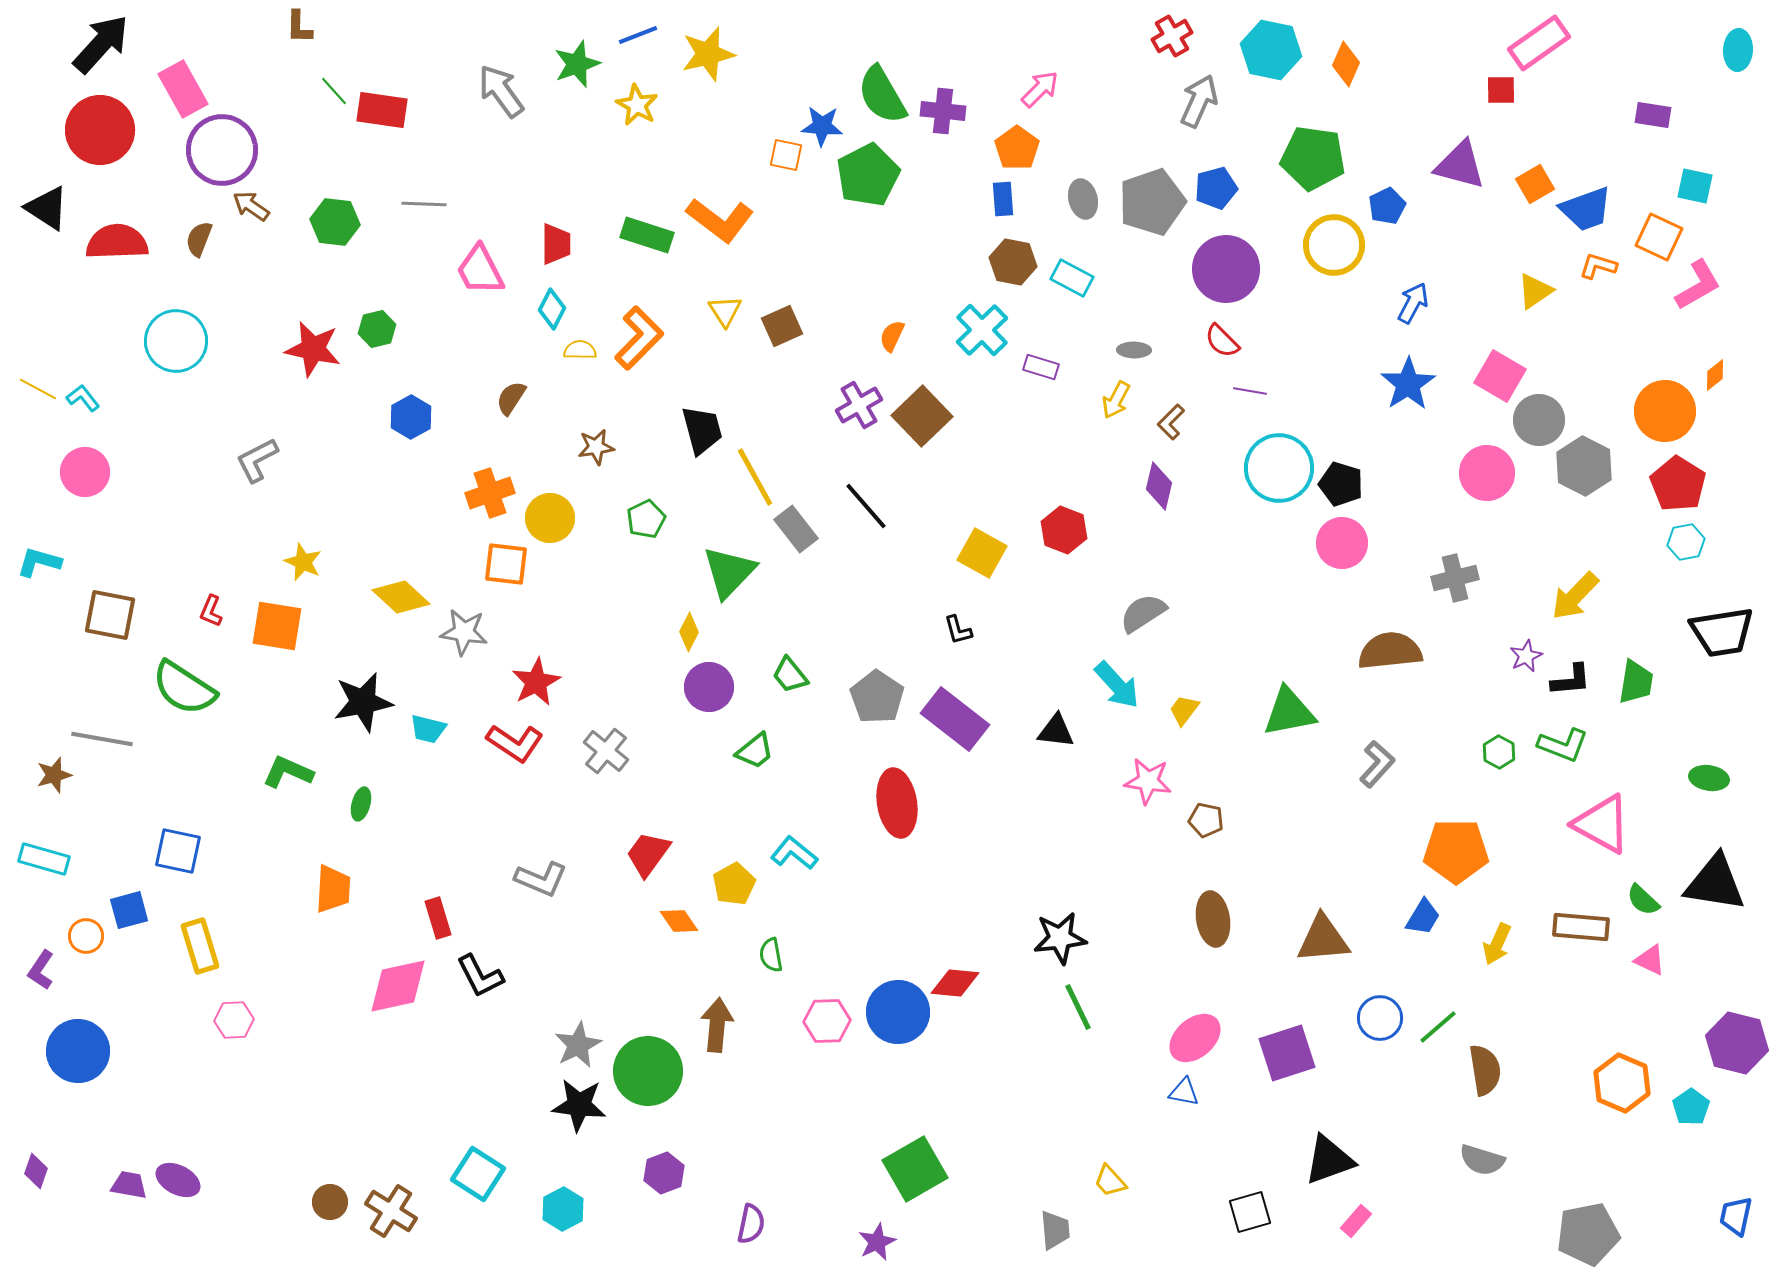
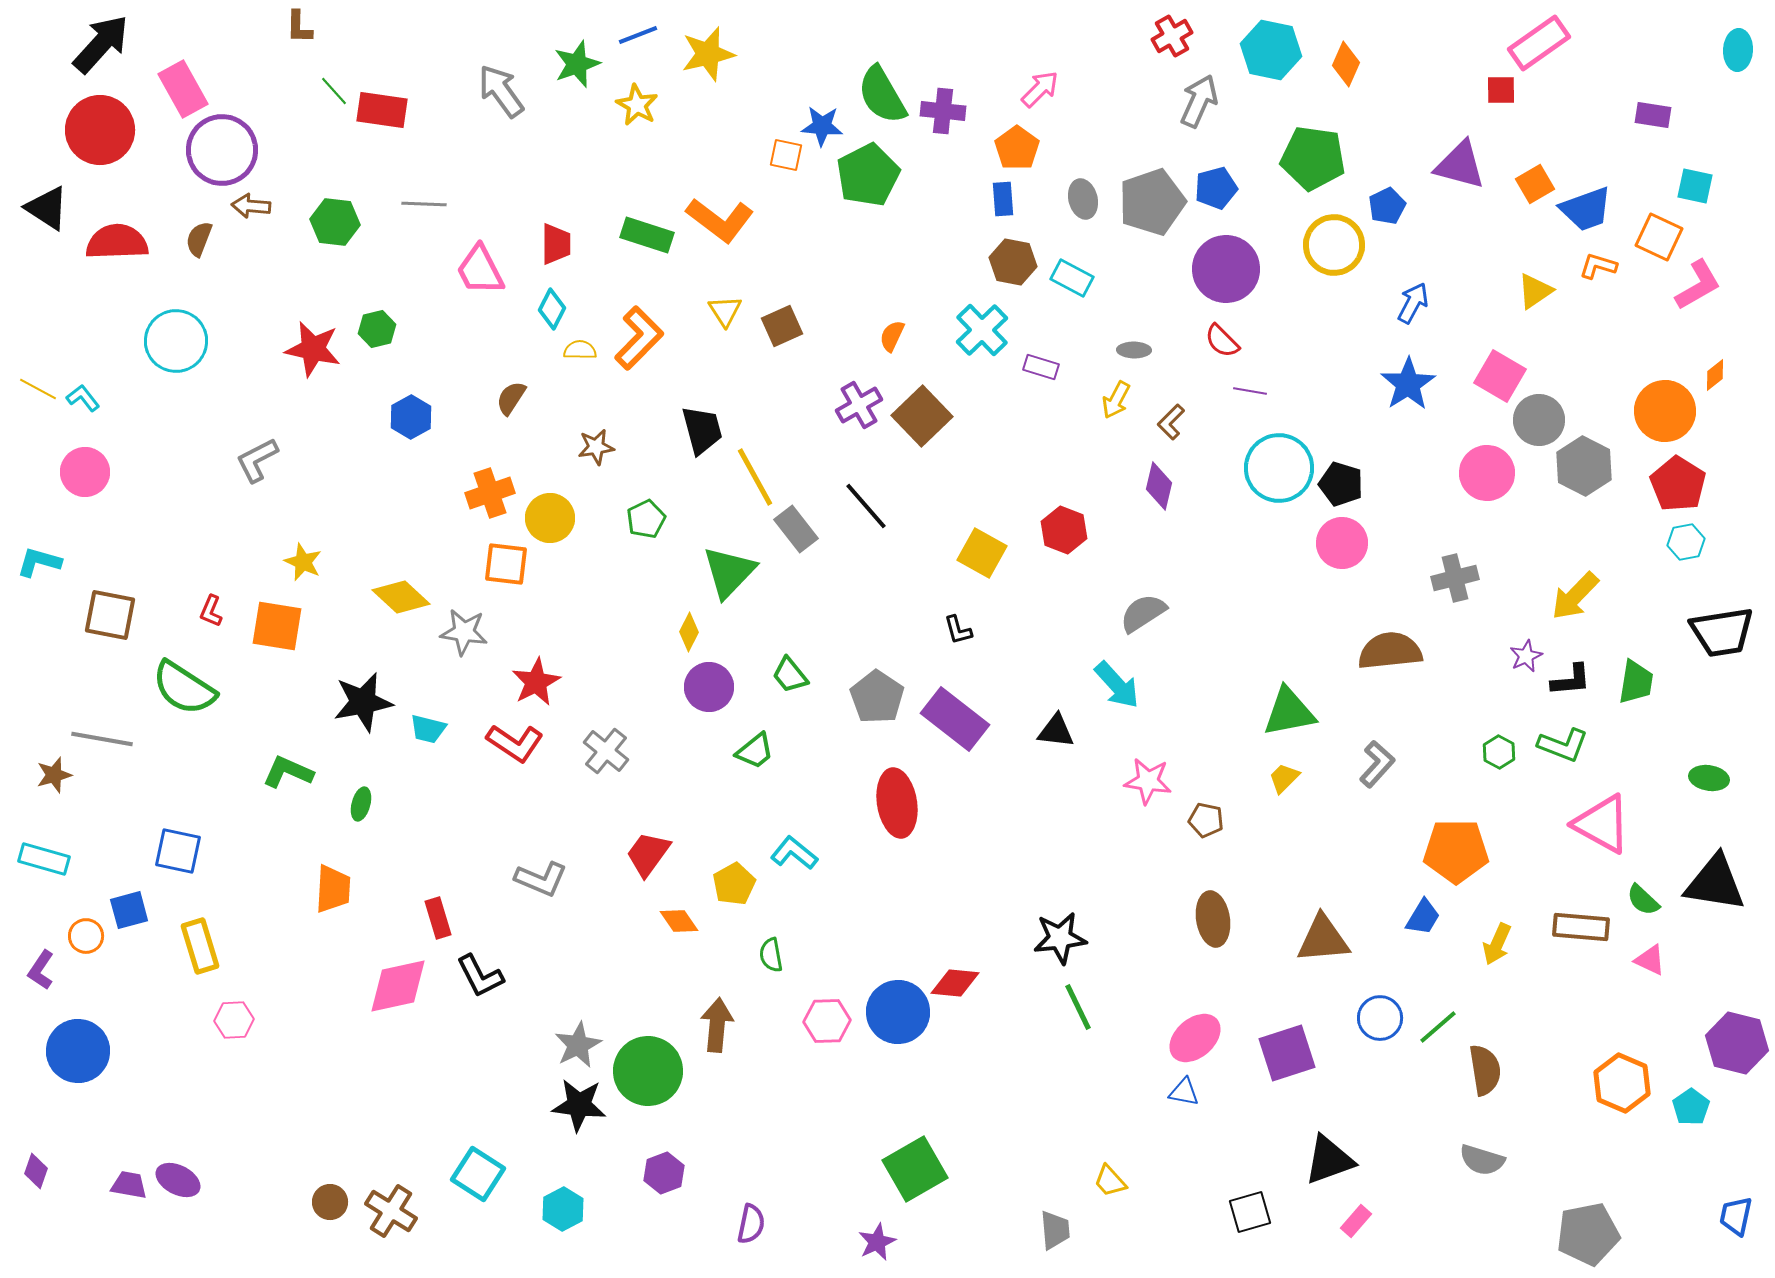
brown arrow at (251, 206): rotated 30 degrees counterclockwise
yellow trapezoid at (1184, 710): moved 100 px right, 68 px down; rotated 8 degrees clockwise
